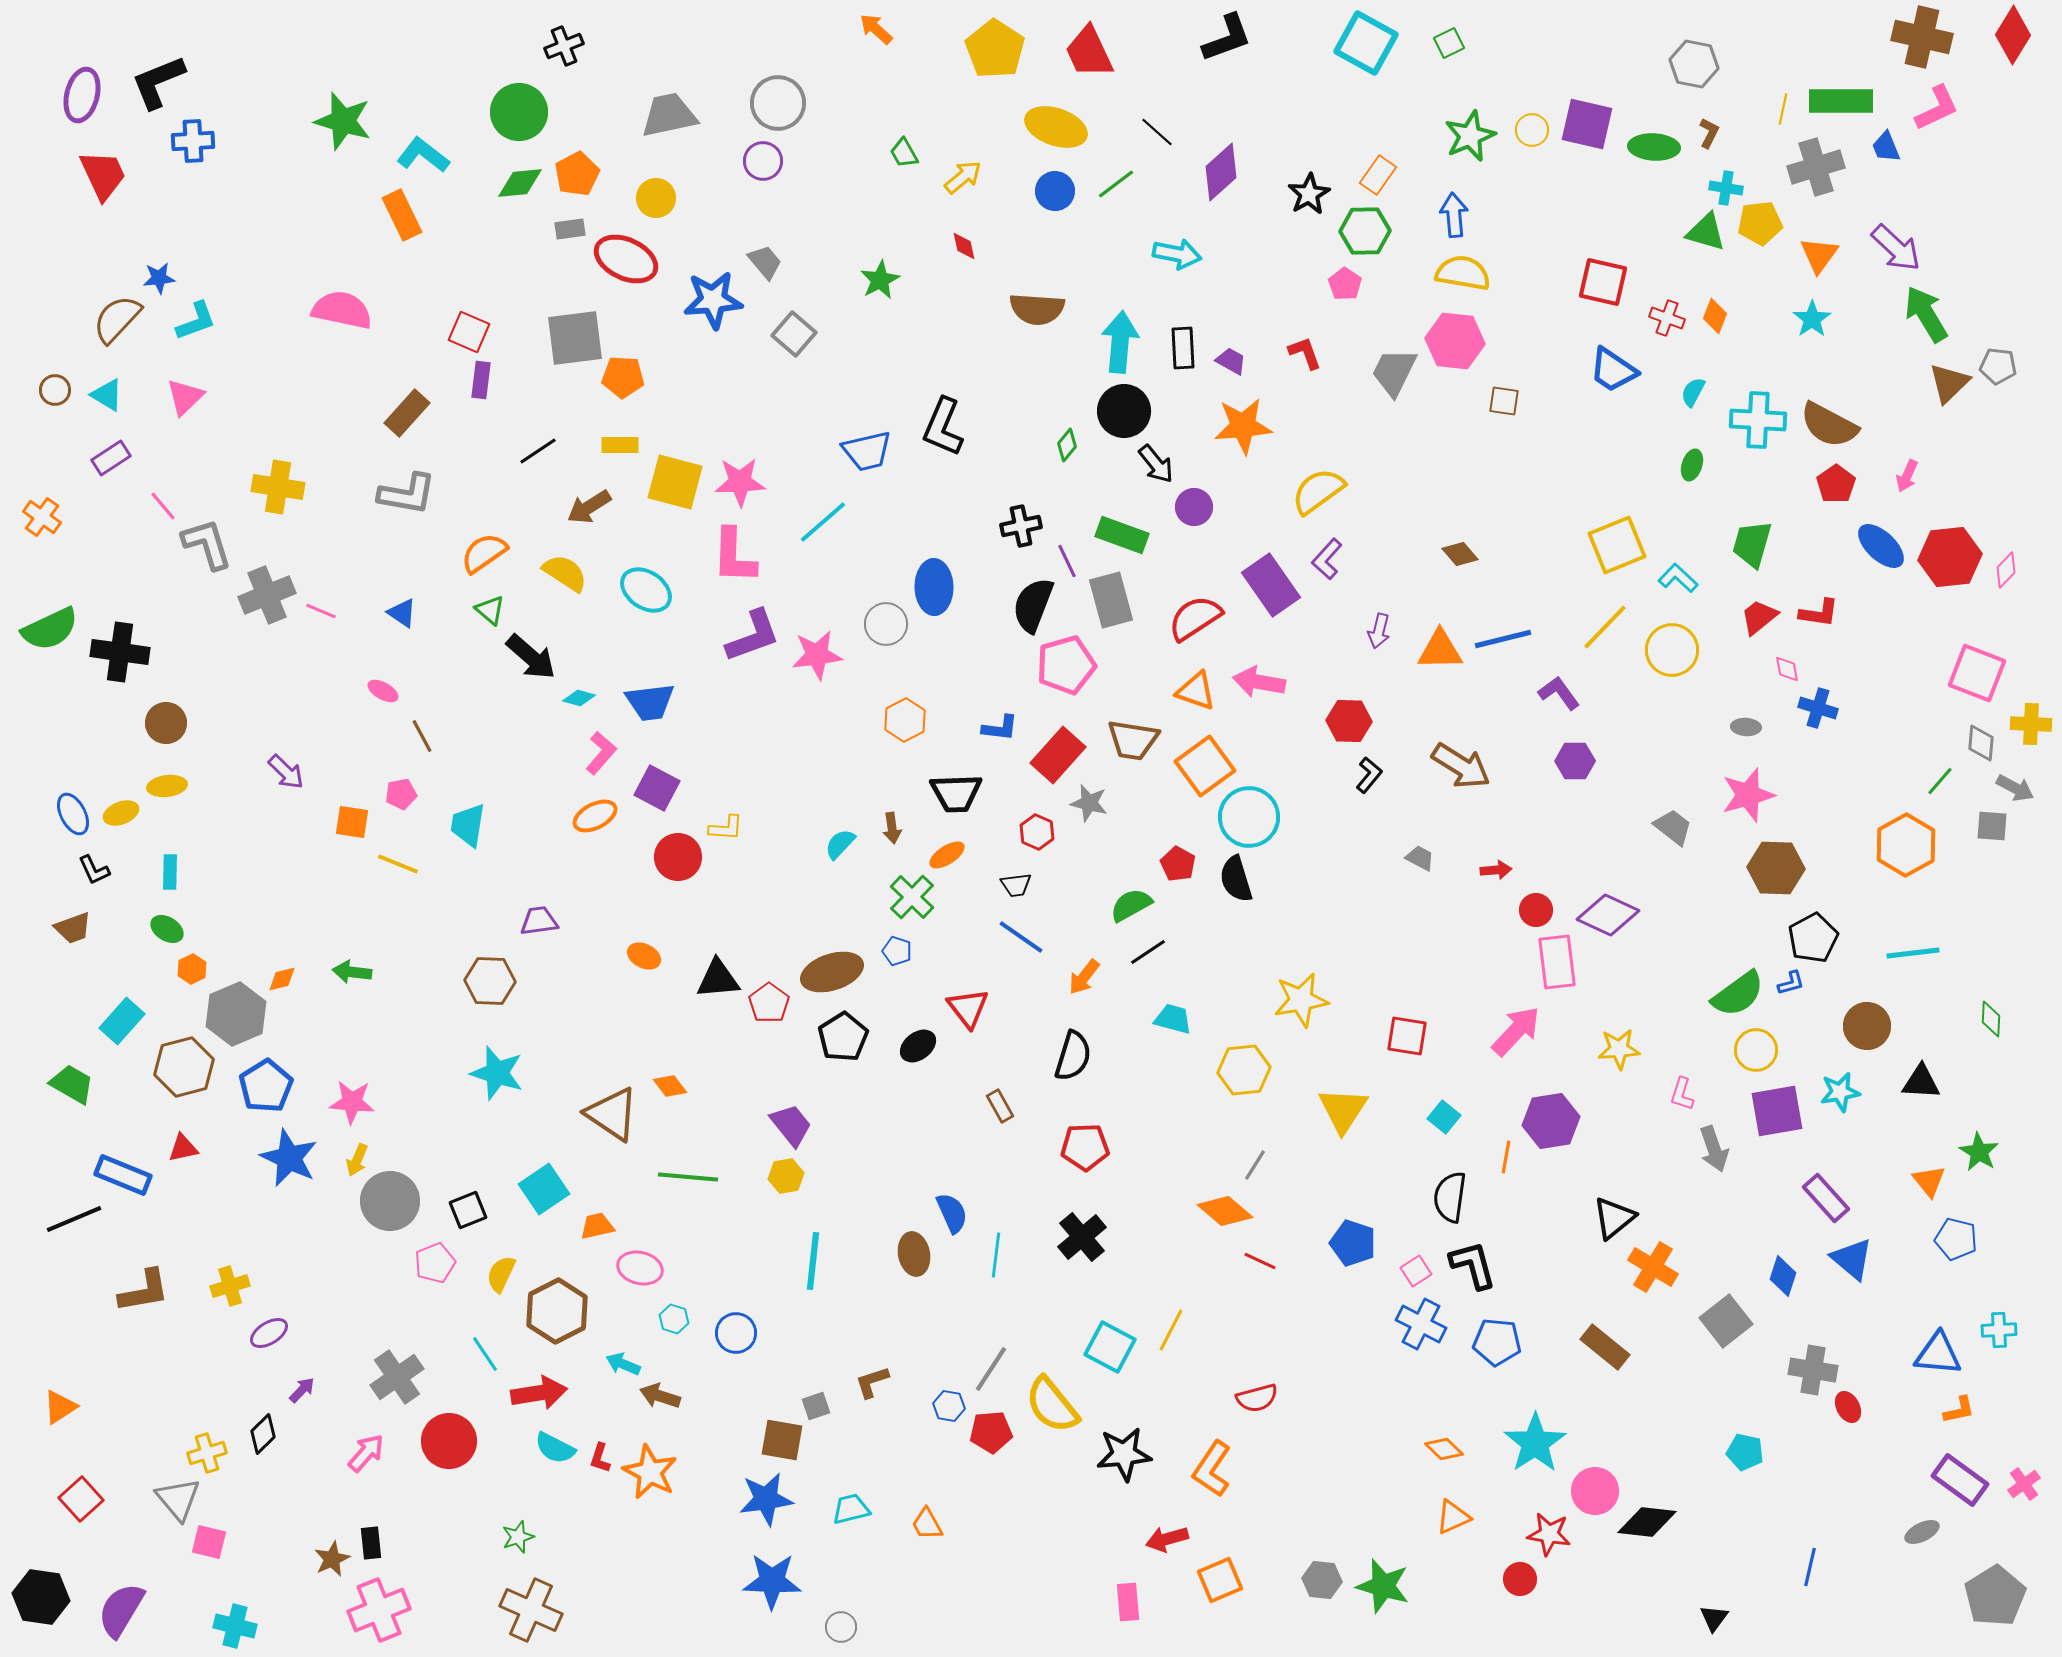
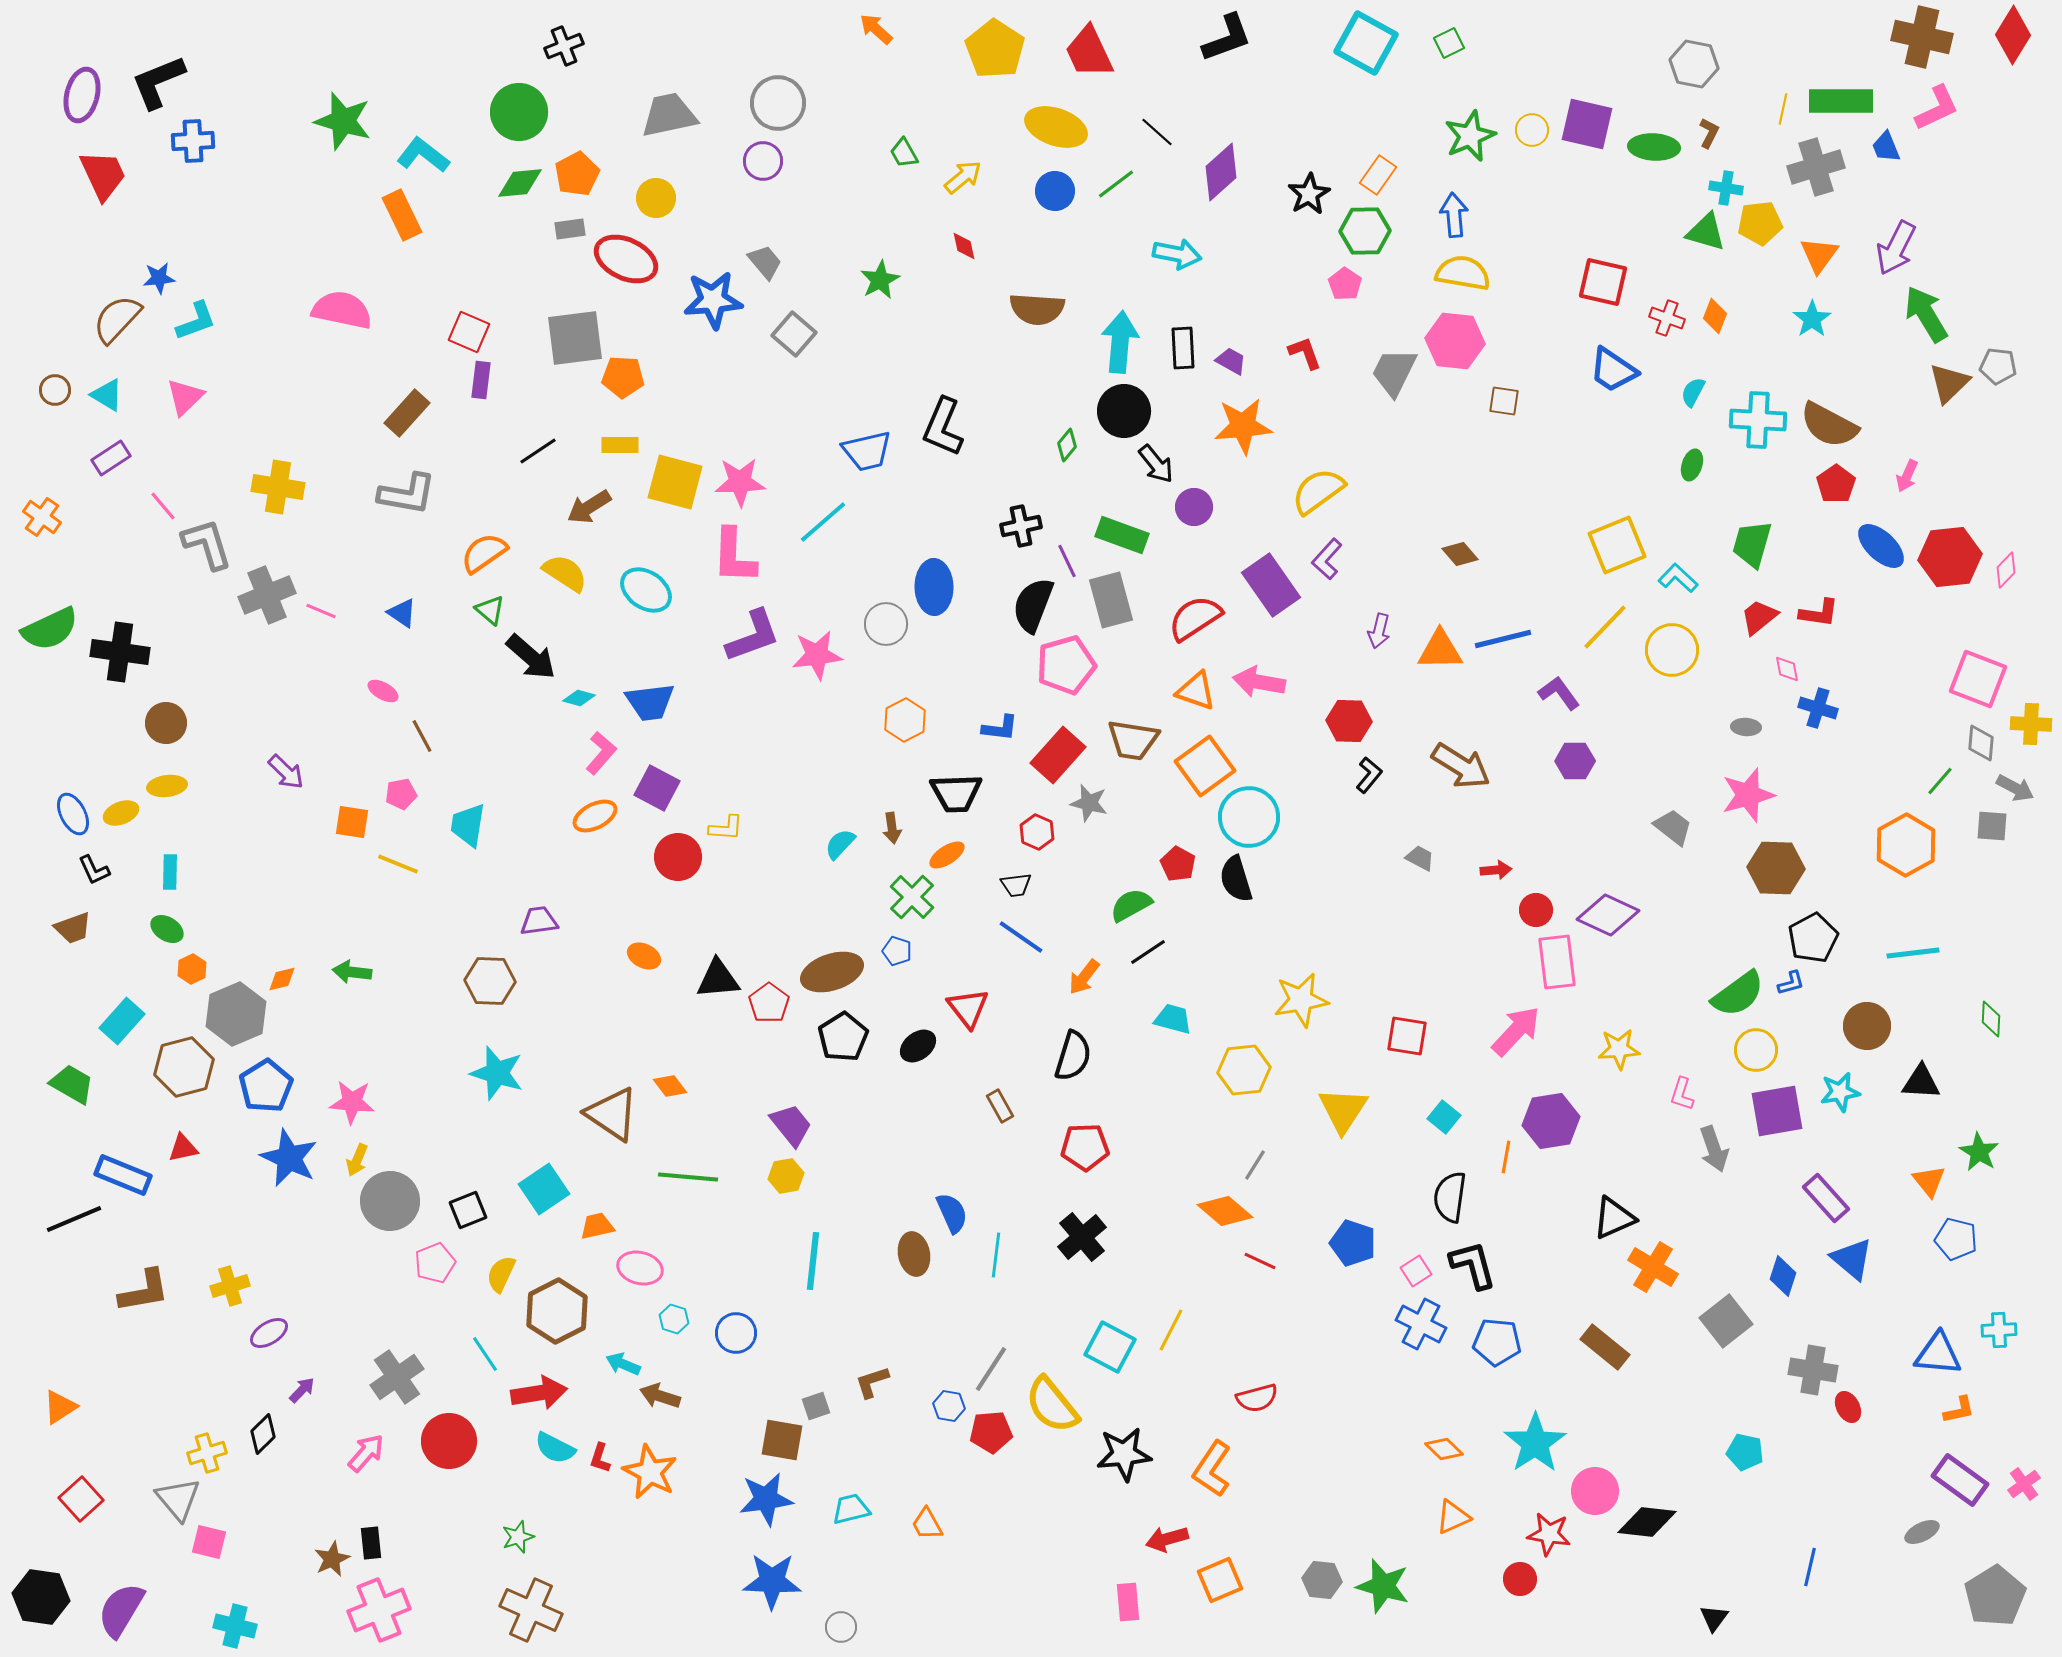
purple arrow at (1896, 248): rotated 74 degrees clockwise
pink square at (1977, 673): moved 1 px right, 6 px down
black triangle at (1614, 1218): rotated 15 degrees clockwise
